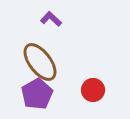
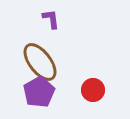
purple L-shape: rotated 40 degrees clockwise
purple pentagon: moved 2 px right, 2 px up
